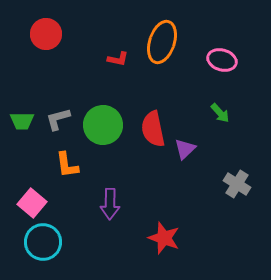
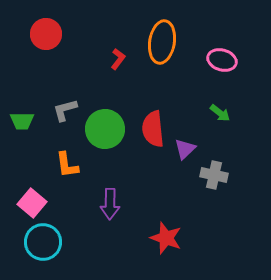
orange ellipse: rotated 9 degrees counterclockwise
red L-shape: rotated 65 degrees counterclockwise
green arrow: rotated 10 degrees counterclockwise
gray L-shape: moved 7 px right, 9 px up
green circle: moved 2 px right, 4 px down
red semicircle: rotated 6 degrees clockwise
gray cross: moved 23 px left, 9 px up; rotated 20 degrees counterclockwise
red star: moved 2 px right
